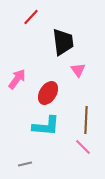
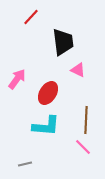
pink triangle: rotated 28 degrees counterclockwise
